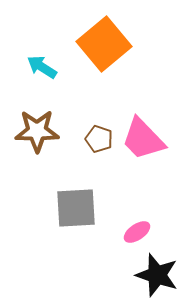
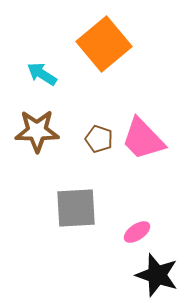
cyan arrow: moved 7 px down
